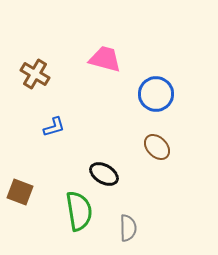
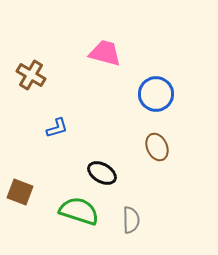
pink trapezoid: moved 6 px up
brown cross: moved 4 px left, 1 px down
blue L-shape: moved 3 px right, 1 px down
brown ellipse: rotated 20 degrees clockwise
black ellipse: moved 2 px left, 1 px up
green semicircle: rotated 63 degrees counterclockwise
gray semicircle: moved 3 px right, 8 px up
